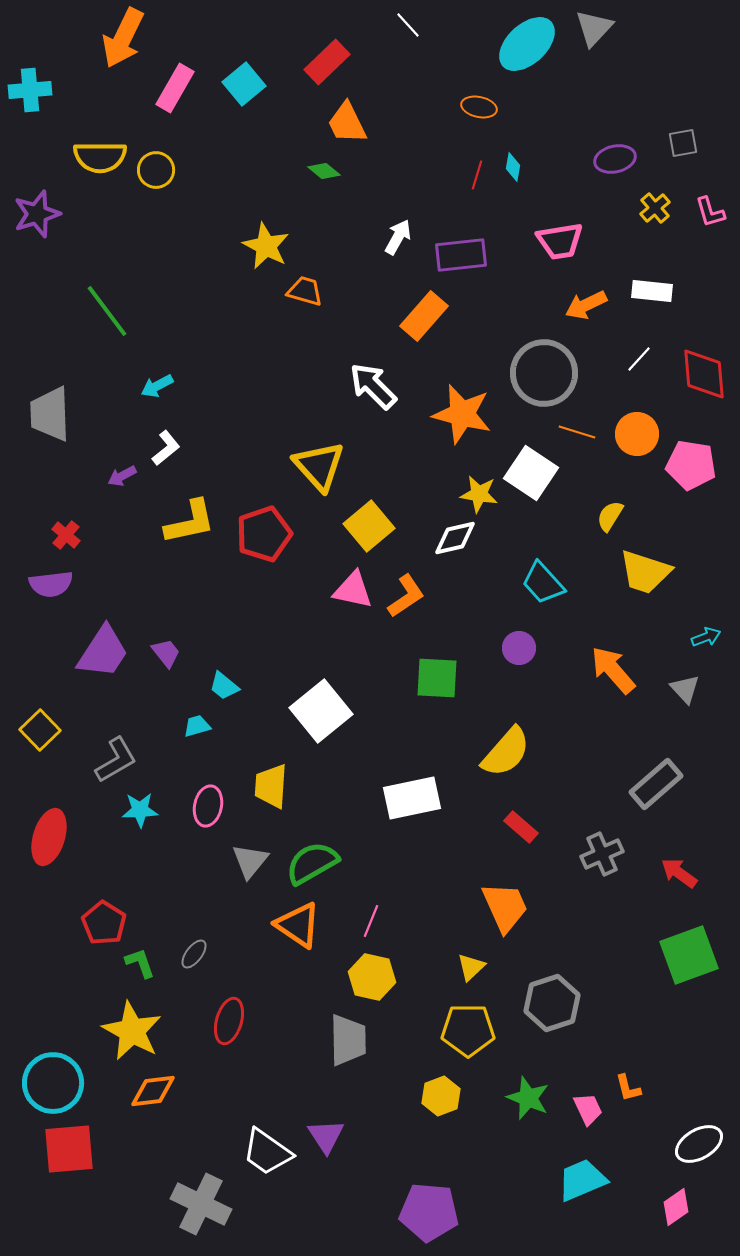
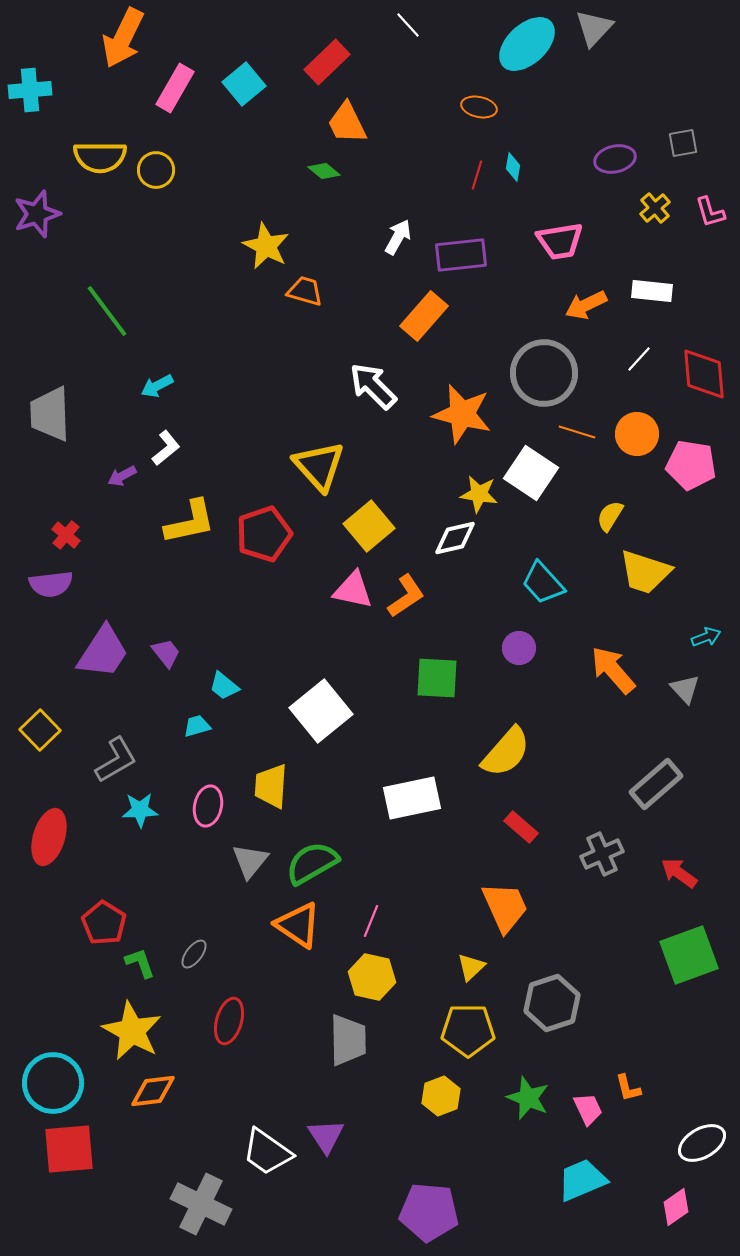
white ellipse at (699, 1144): moved 3 px right, 1 px up
